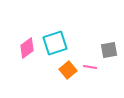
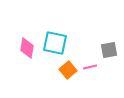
cyan square: rotated 30 degrees clockwise
pink diamond: rotated 45 degrees counterclockwise
pink line: rotated 24 degrees counterclockwise
